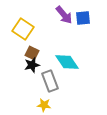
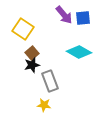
brown square: rotated 24 degrees clockwise
cyan diamond: moved 12 px right, 10 px up; rotated 25 degrees counterclockwise
